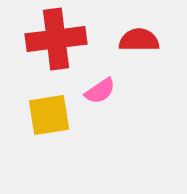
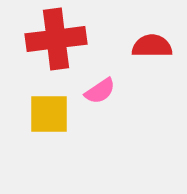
red semicircle: moved 13 px right, 6 px down
yellow square: moved 1 px up; rotated 9 degrees clockwise
